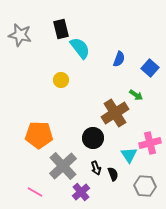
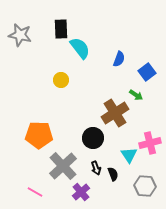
black rectangle: rotated 12 degrees clockwise
blue square: moved 3 px left, 4 px down; rotated 12 degrees clockwise
